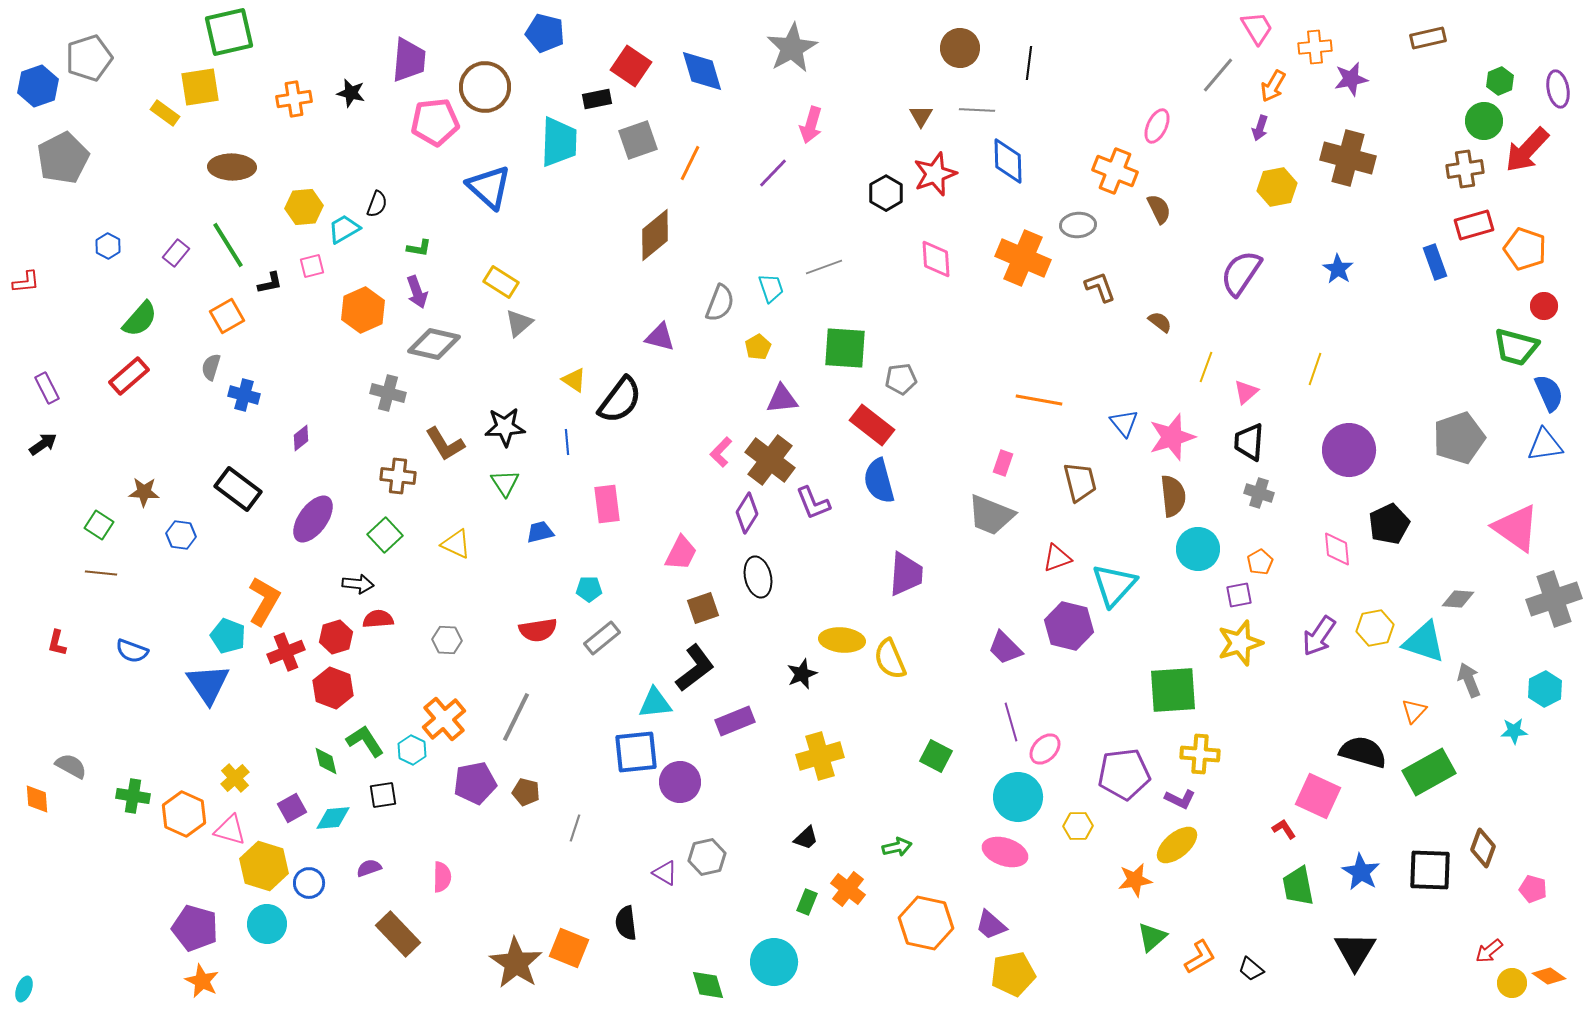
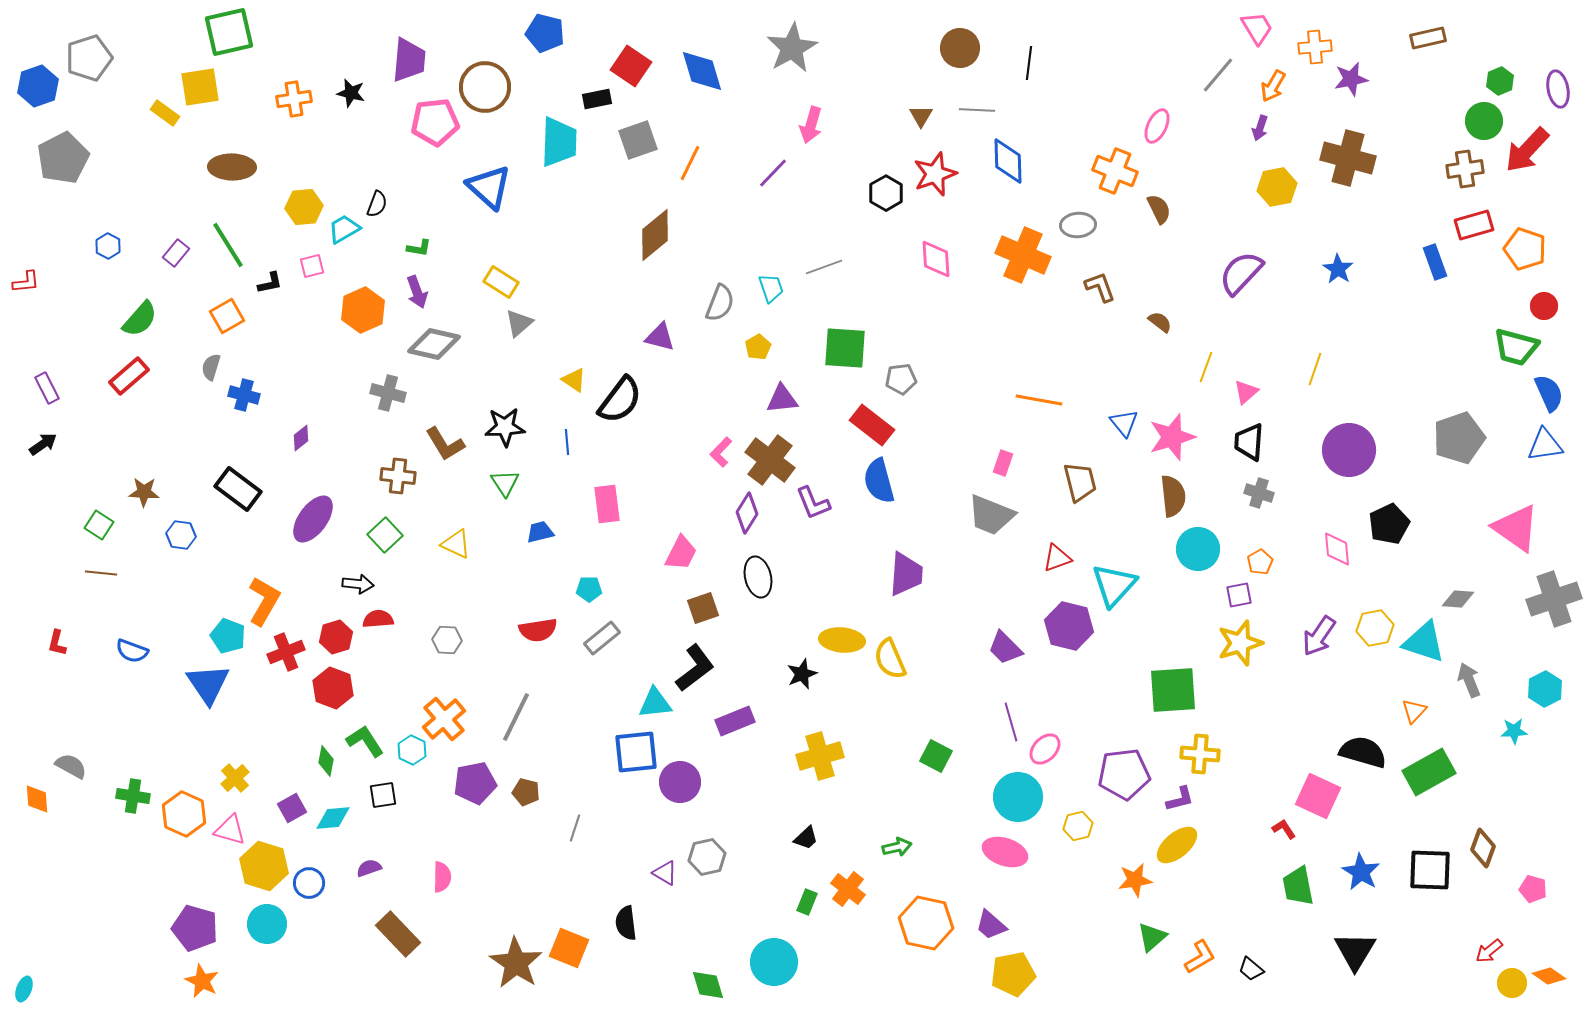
orange cross at (1023, 258): moved 3 px up
purple semicircle at (1241, 273): rotated 9 degrees clockwise
green diamond at (326, 761): rotated 24 degrees clockwise
purple L-shape at (1180, 799): rotated 40 degrees counterclockwise
yellow hexagon at (1078, 826): rotated 12 degrees counterclockwise
